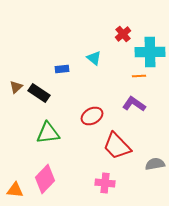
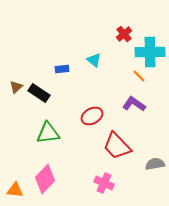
red cross: moved 1 px right
cyan triangle: moved 2 px down
orange line: rotated 48 degrees clockwise
pink cross: moved 1 px left; rotated 18 degrees clockwise
